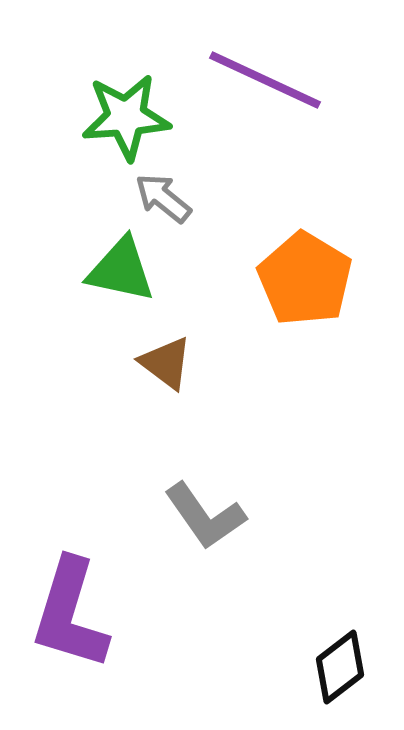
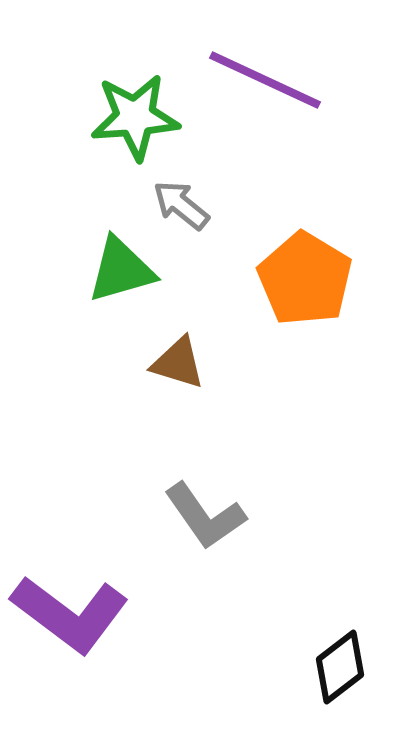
green star: moved 9 px right
gray arrow: moved 18 px right, 7 px down
green triangle: rotated 28 degrees counterclockwise
brown triangle: moved 12 px right; rotated 20 degrees counterclockwise
purple L-shape: rotated 70 degrees counterclockwise
